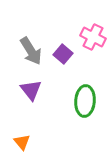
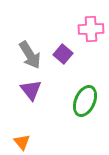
pink cross: moved 2 px left, 8 px up; rotated 30 degrees counterclockwise
gray arrow: moved 1 px left, 4 px down
green ellipse: rotated 20 degrees clockwise
